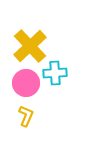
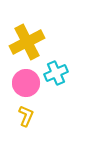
yellow cross: moved 3 px left, 4 px up; rotated 16 degrees clockwise
cyan cross: moved 1 px right; rotated 20 degrees counterclockwise
